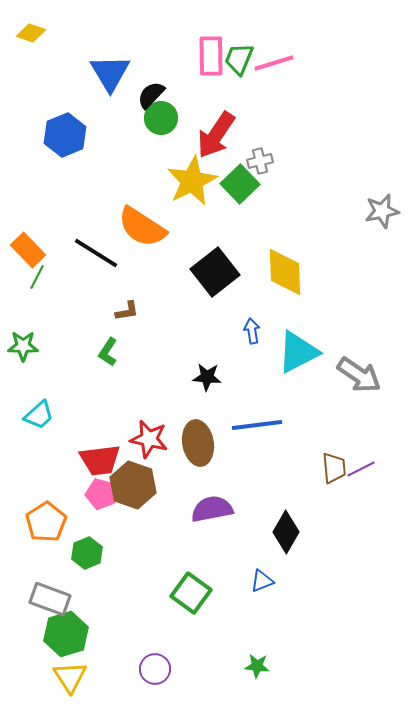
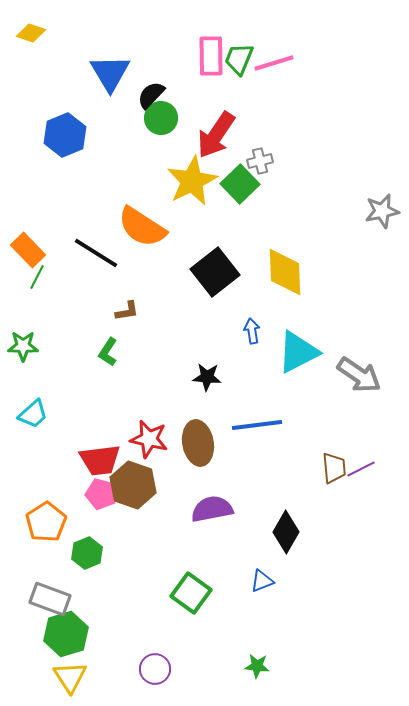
cyan trapezoid at (39, 415): moved 6 px left, 1 px up
